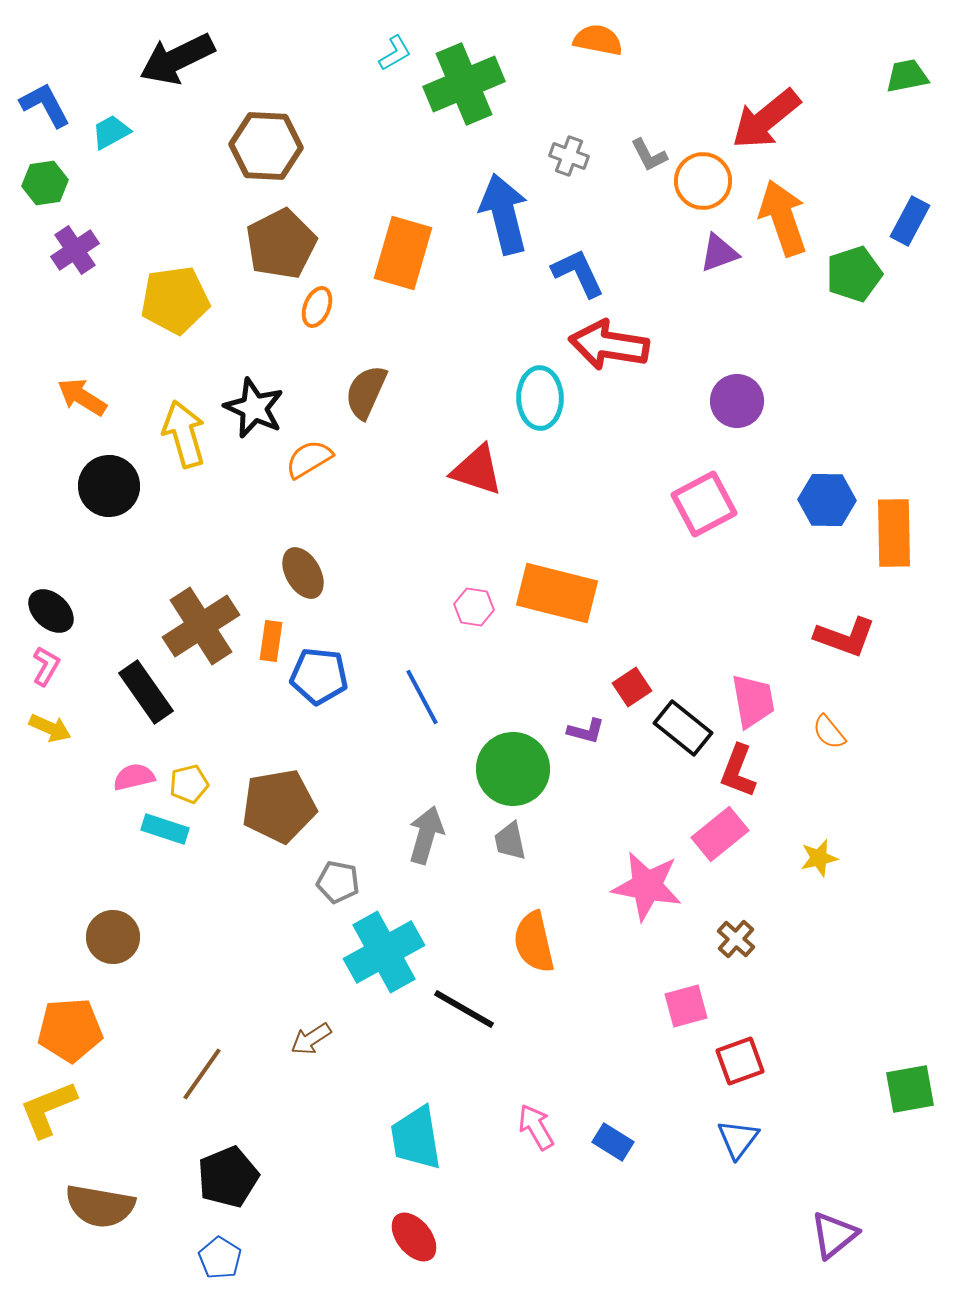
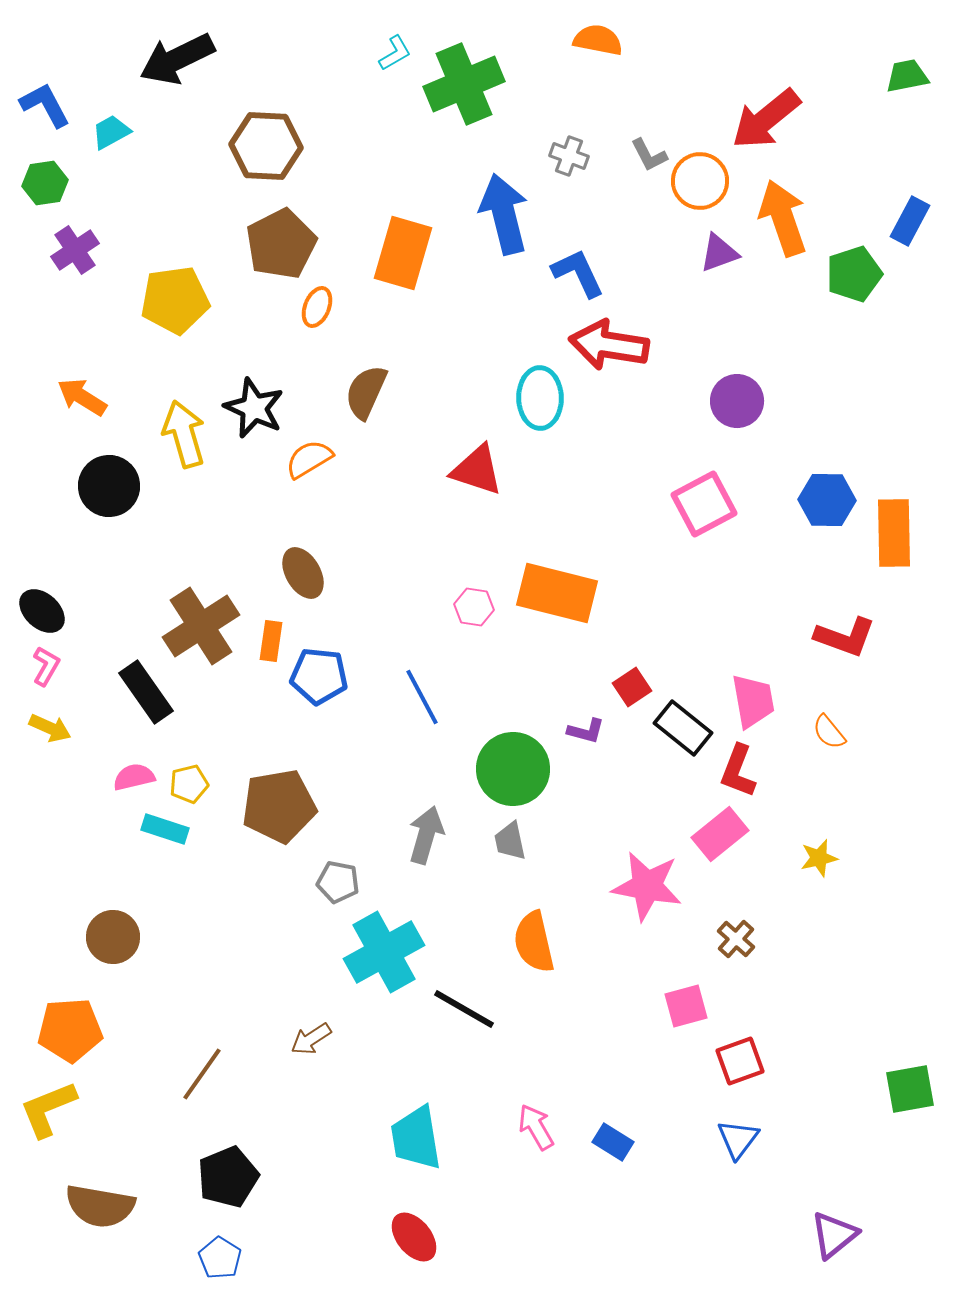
orange circle at (703, 181): moved 3 px left
black ellipse at (51, 611): moved 9 px left
